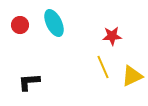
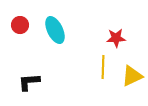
cyan ellipse: moved 1 px right, 7 px down
red star: moved 4 px right, 2 px down
yellow line: rotated 25 degrees clockwise
